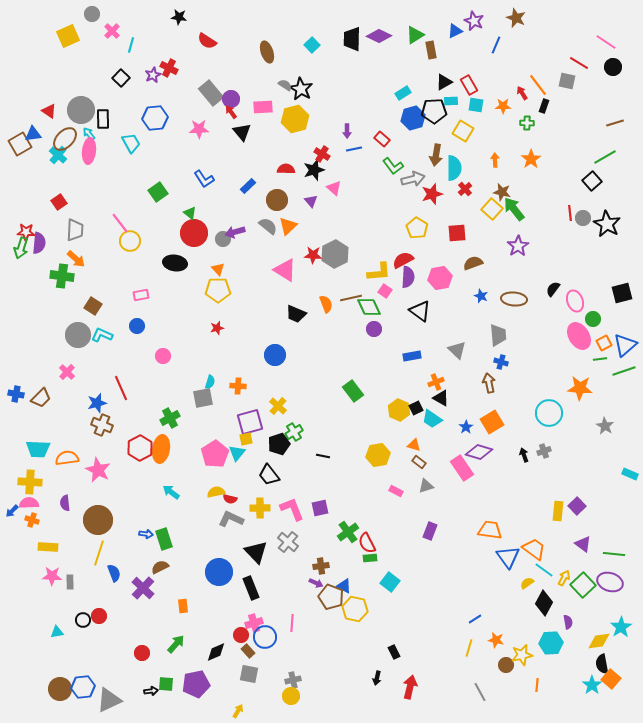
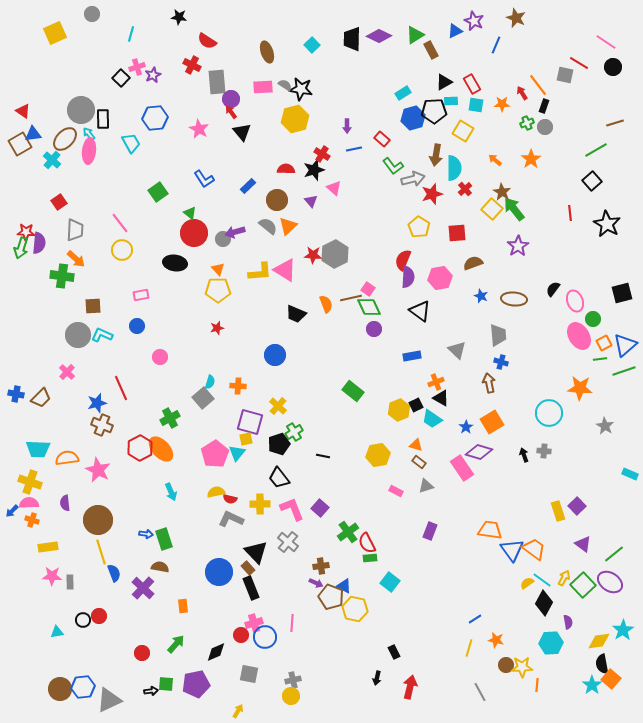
pink cross at (112, 31): moved 25 px right, 36 px down; rotated 28 degrees clockwise
yellow square at (68, 36): moved 13 px left, 3 px up
cyan line at (131, 45): moved 11 px up
brown rectangle at (431, 50): rotated 18 degrees counterclockwise
red cross at (169, 68): moved 23 px right, 3 px up
gray square at (567, 81): moved 2 px left, 6 px up
red rectangle at (469, 85): moved 3 px right, 1 px up
black star at (301, 89): rotated 20 degrees counterclockwise
gray rectangle at (211, 93): moved 6 px right, 11 px up; rotated 35 degrees clockwise
orange star at (503, 106): moved 1 px left, 2 px up
pink rectangle at (263, 107): moved 20 px up
red triangle at (49, 111): moved 26 px left
green cross at (527, 123): rotated 24 degrees counterclockwise
pink star at (199, 129): rotated 30 degrees clockwise
purple arrow at (347, 131): moved 5 px up
cyan cross at (58, 155): moved 6 px left, 5 px down
green line at (605, 157): moved 9 px left, 7 px up
orange arrow at (495, 160): rotated 48 degrees counterclockwise
brown star at (502, 192): rotated 18 degrees clockwise
gray circle at (583, 218): moved 38 px left, 91 px up
yellow pentagon at (417, 228): moved 2 px right, 1 px up
yellow circle at (130, 241): moved 8 px left, 9 px down
red semicircle at (403, 260): rotated 40 degrees counterclockwise
yellow L-shape at (379, 272): moved 119 px left
pink square at (385, 291): moved 17 px left, 2 px up
brown square at (93, 306): rotated 36 degrees counterclockwise
pink circle at (163, 356): moved 3 px left, 1 px down
green rectangle at (353, 391): rotated 15 degrees counterclockwise
gray square at (203, 398): rotated 30 degrees counterclockwise
black square at (416, 408): moved 3 px up
yellow hexagon at (399, 410): rotated 15 degrees clockwise
purple square at (250, 422): rotated 32 degrees clockwise
orange triangle at (414, 445): moved 2 px right
orange ellipse at (161, 449): rotated 52 degrees counterclockwise
gray cross at (544, 451): rotated 24 degrees clockwise
black trapezoid at (269, 475): moved 10 px right, 3 px down
yellow cross at (30, 482): rotated 15 degrees clockwise
cyan arrow at (171, 492): rotated 150 degrees counterclockwise
yellow cross at (260, 508): moved 4 px up
purple square at (320, 508): rotated 36 degrees counterclockwise
yellow rectangle at (558, 511): rotated 24 degrees counterclockwise
yellow rectangle at (48, 547): rotated 12 degrees counterclockwise
yellow line at (99, 553): moved 2 px right, 1 px up; rotated 35 degrees counterclockwise
green line at (614, 554): rotated 45 degrees counterclockwise
blue triangle at (508, 557): moved 4 px right, 7 px up
brown semicircle at (160, 567): rotated 36 degrees clockwise
cyan line at (544, 570): moved 2 px left, 10 px down
purple ellipse at (610, 582): rotated 15 degrees clockwise
cyan star at (621, 627): moved 2 px right, 3 px down
brown rectangle at (248, 651): moved 83 px up
yellow star at (522, 655): moved 12 px down; rotated 10 degrees clockwise
